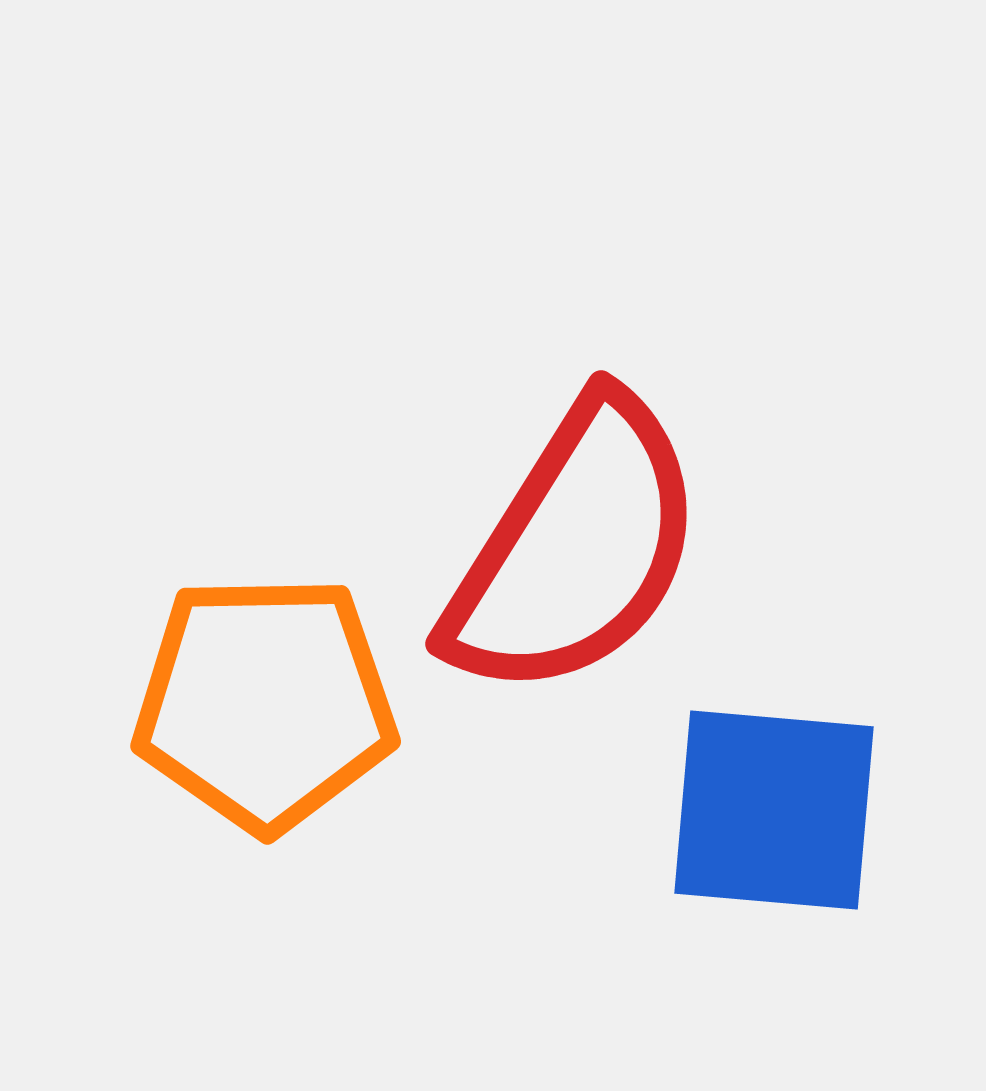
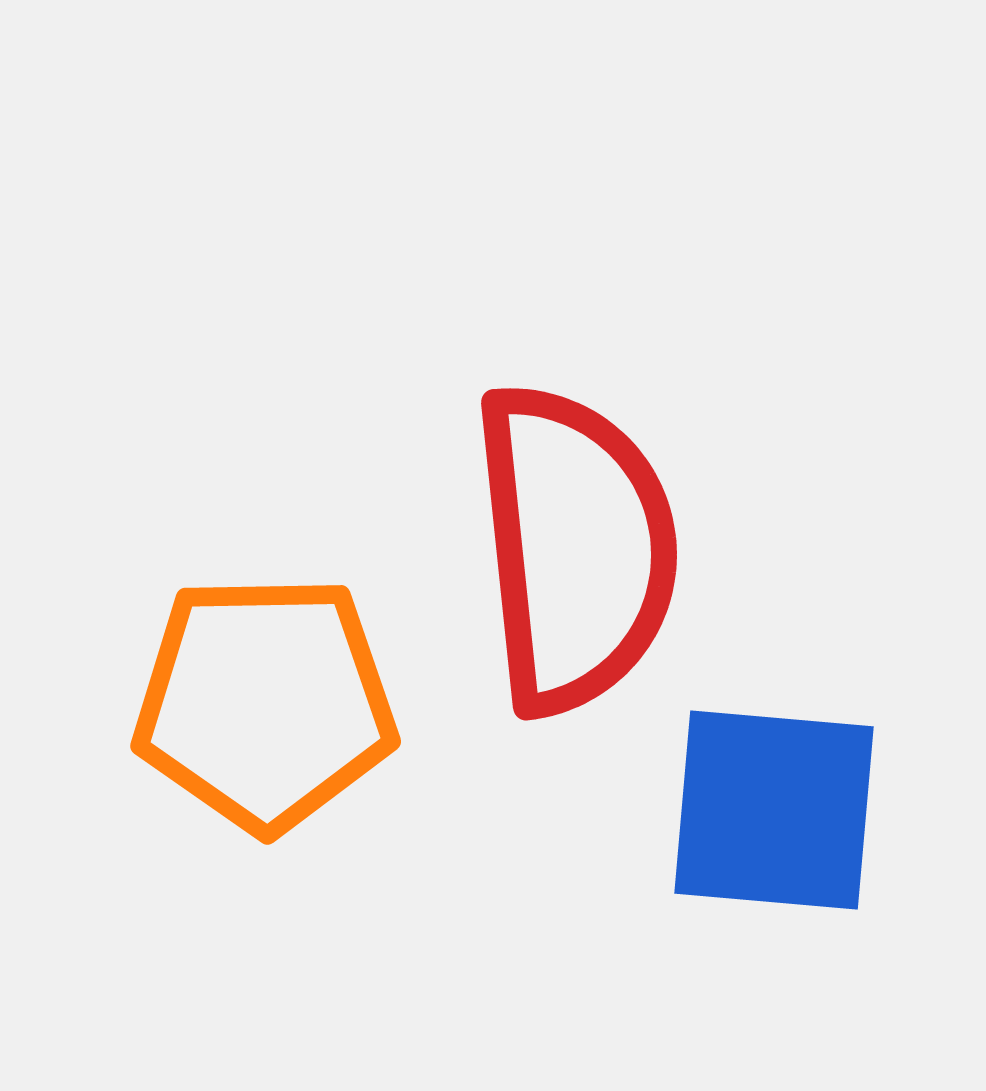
red semicircle: rotated 38 degrees counterclockwise
